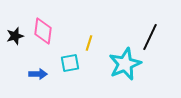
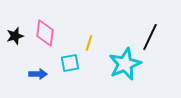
pink diamond: moved 2 px right, 2 px down
